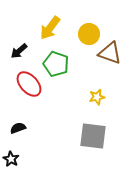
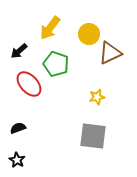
brown triangle: rotated 45 degrees counterclockwise
black star: moved 6 px right, 1 px down
